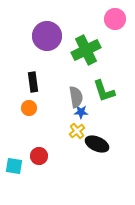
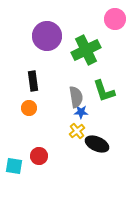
black rectangle: moved 1 px up
